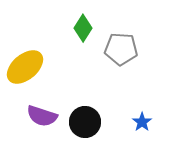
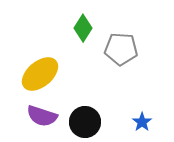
yellow ellipse: moved 15 px right, 7 px down
